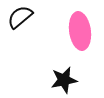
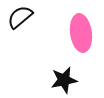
pink ellipse: moved 1 px right, 2 px down
